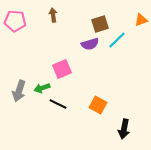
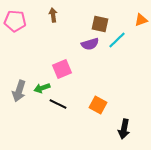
brown square: rotated 30 degrees clockwise
